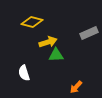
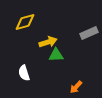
yellow diamond: moved 7 px left; rotated 30 degrees counterclockwise
